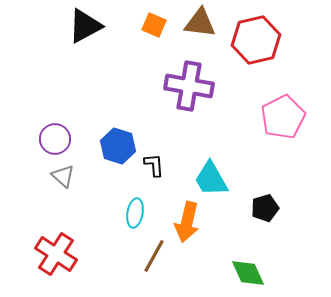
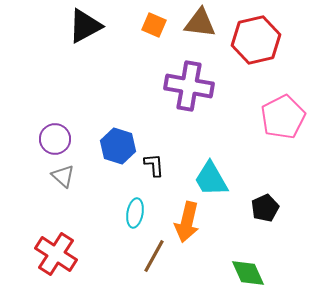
black pentagon: rotated 8 degrees counterclockwise
